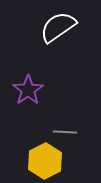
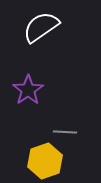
white semicircle: moved 17 px left
yellow hexagon: rotated 8 degrees clockwise
